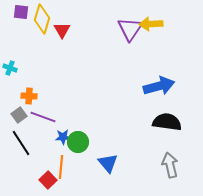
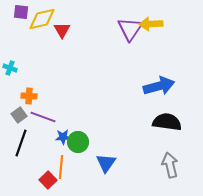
yellow diamond: rotated 60 degrees clockwise
black line: rotated 52 degrees clockwise
blue triangle: moved 2 px left; rotated 15 degrees clockwise
